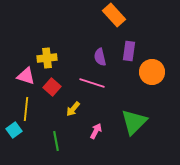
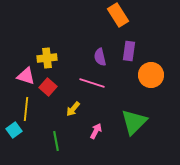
orange rectangle: moved 4 px right; rotated 10 degrees clockwise
orange circle: moved 1 px left, 3 px down
red square: moved 4 px left
